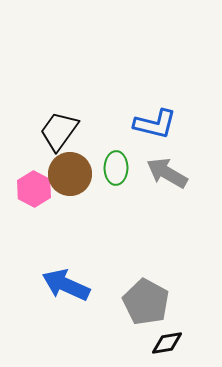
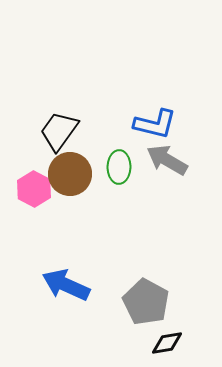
green ellipse: moved 3 px right, 1 px up
gray arrow: moved 13 px up
